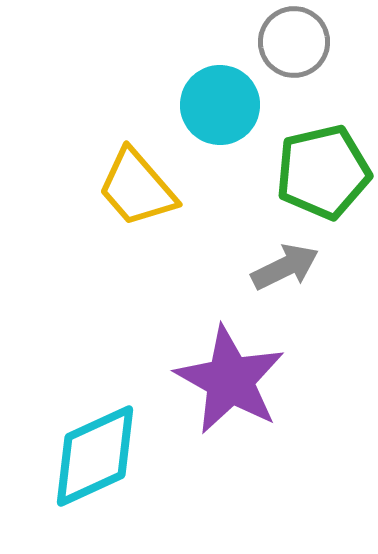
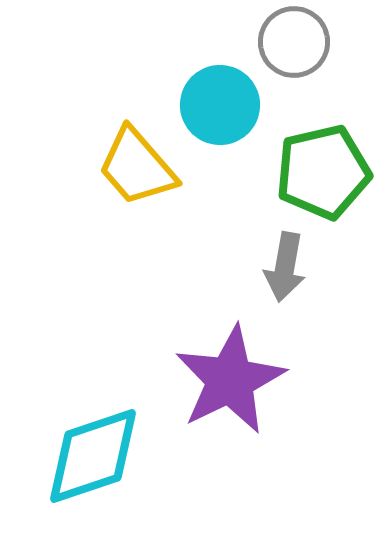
yellow trapezoid: moved 21 px up
gray arrow: rotated 126 degrees clockwise
purple star: rotated 17 degrees clockwise
cyan diamond: moved 2 px left; rotated 6 degrees clockwise
